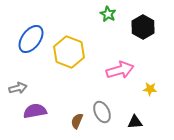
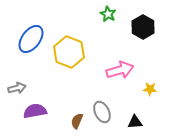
gray arrow: moved 1 px left
